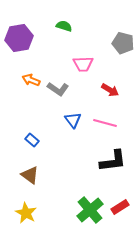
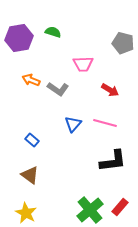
green semicircle: moved 11 px left, 6 px down
blue triangle: moved 4 px down; rotated 18 degrees clockwise
red rectangle: rotated 18 degrees counterclockwise
